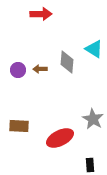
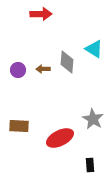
brown arrow: moved 3 px right
